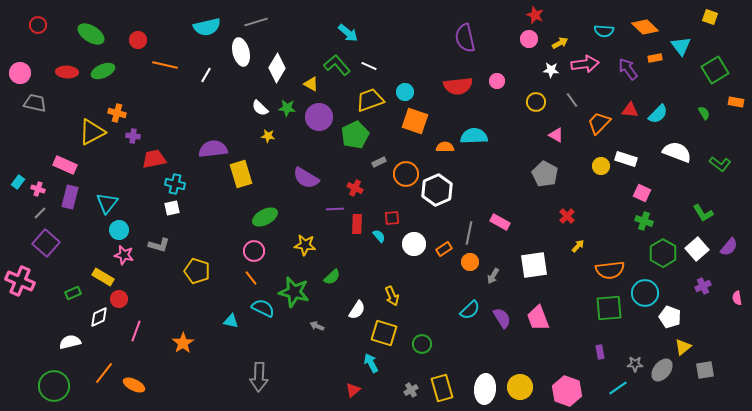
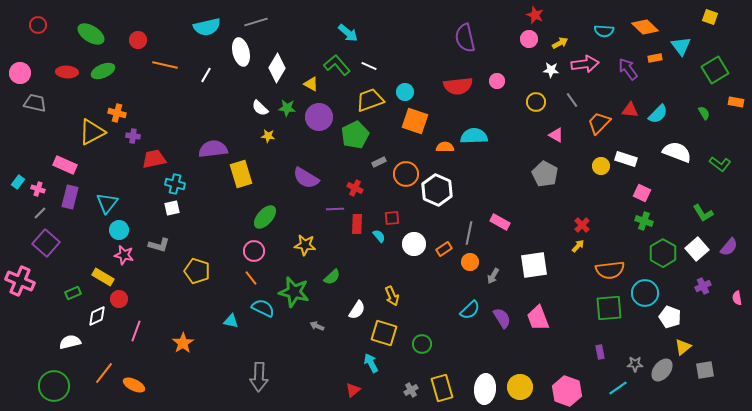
white hexagon at (437, 190): rotated 12 degrees counterclockwise
red cross at (567, 216): moved 15 px right, 9 px down
green ellipse at (265, 217): rotated 20 degrees counterclockwise
white diamond at (99, 317): moved 2 px left, 1 px up
